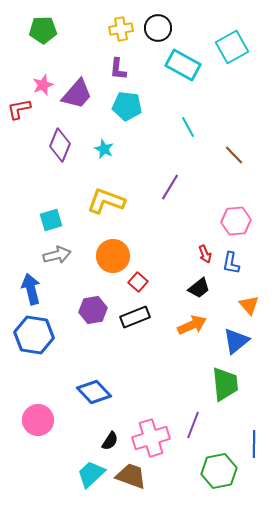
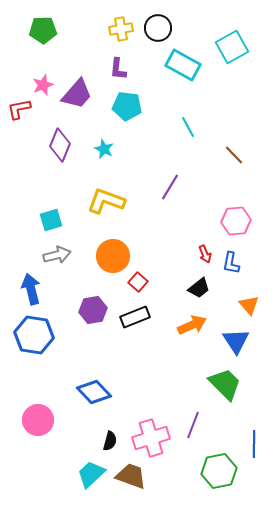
blue triangle at (236, 341): rotated 24 degrees counterclockwise
green trapezoid at (225, 384): rotated 39 degrees counterclockwise
black semicircle at (110, 441): rotated 18 degrees counterclockwise
